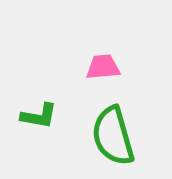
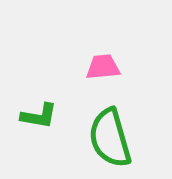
green semicircle: moved 3 px left, 2 px down
